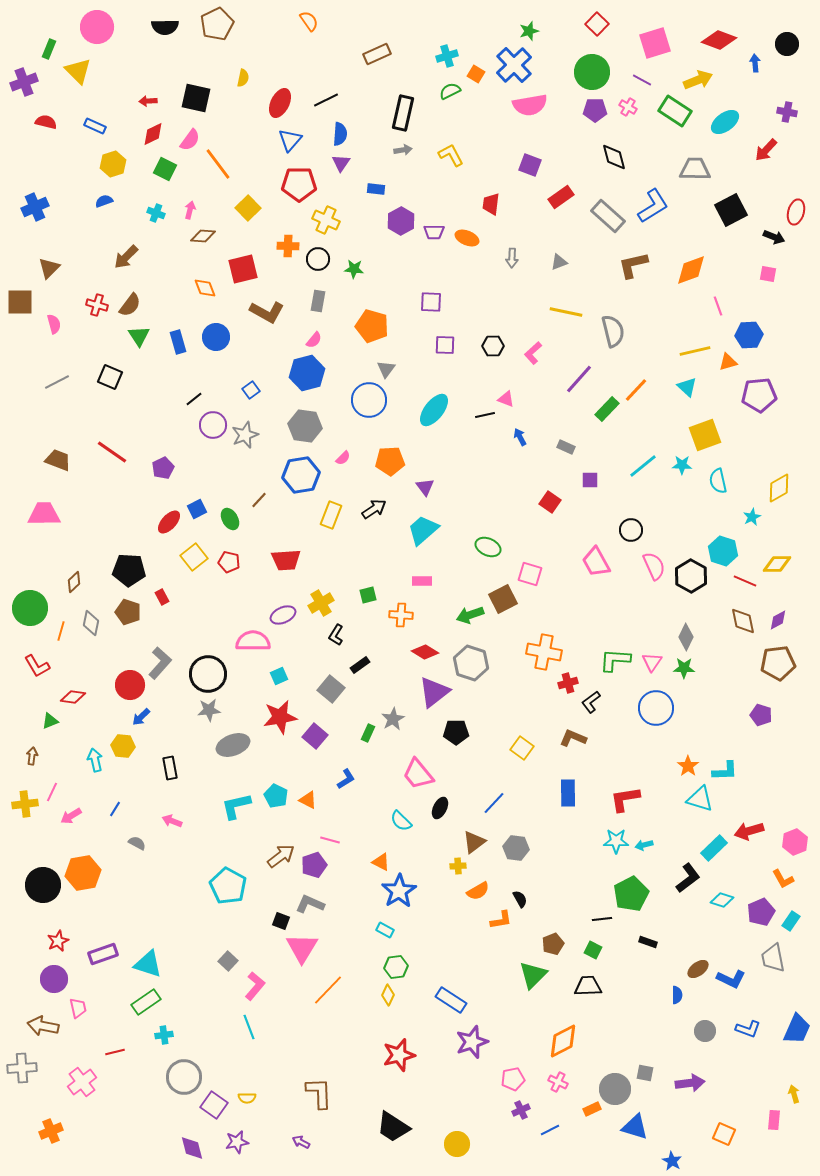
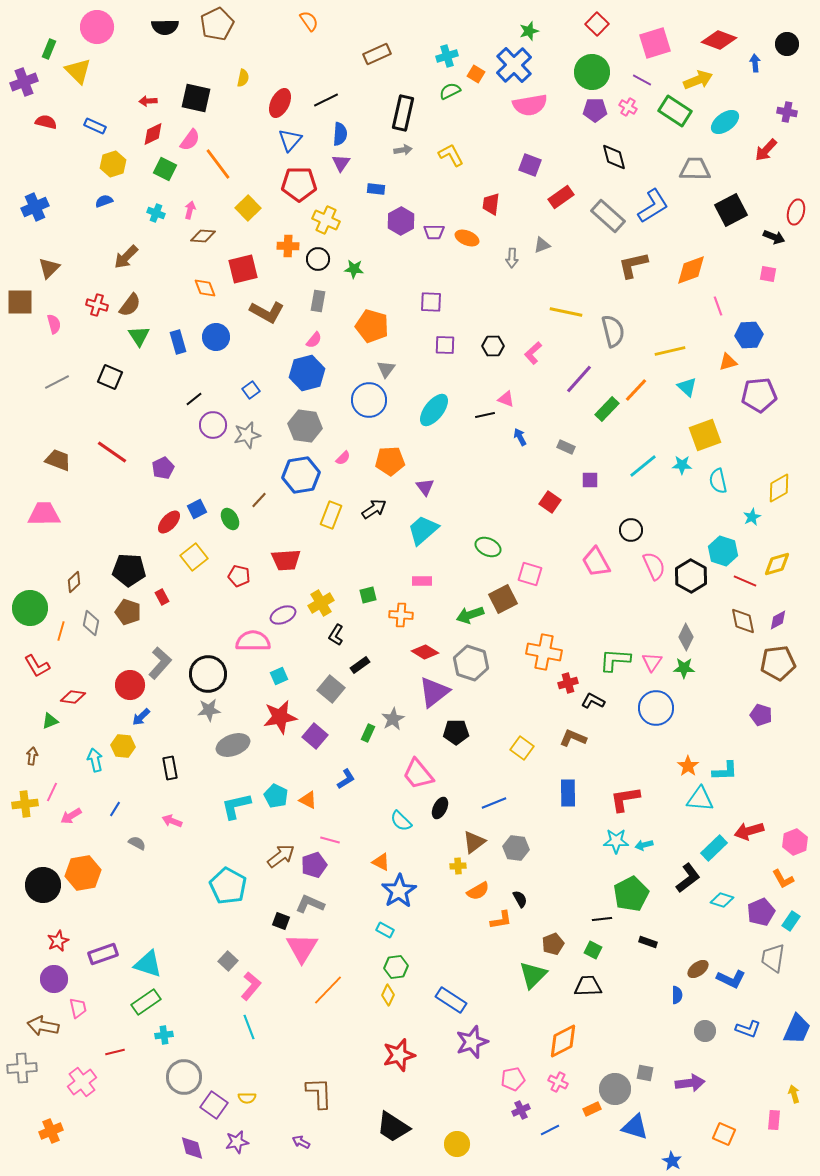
gray triangle at (559, 262): moved 17 px left, 17 px up
yellow line at (695, 351): moved 25 px left
gray star at (245, 435): moved 2 px right; rotated 8 degrees clockwise
red pentagon at (229, 562): moved 10 px right, 14 px down
yellow diamond at (777, 564): rotated 16 degrees counterclockwise
black L-shape at (591, 702): moved 2 px right, 1 px up; rotated 65 degrees clockwise
cyan triangle at (700, 799): rotated 12 degrees counterclockwise
blue line at (494, 803): rotated 25 degrees clockwise
gray trapezoid at (773, 958): rotated 20 degrees clockwise
pink L-shape at (255, 986): moved 4 px left
